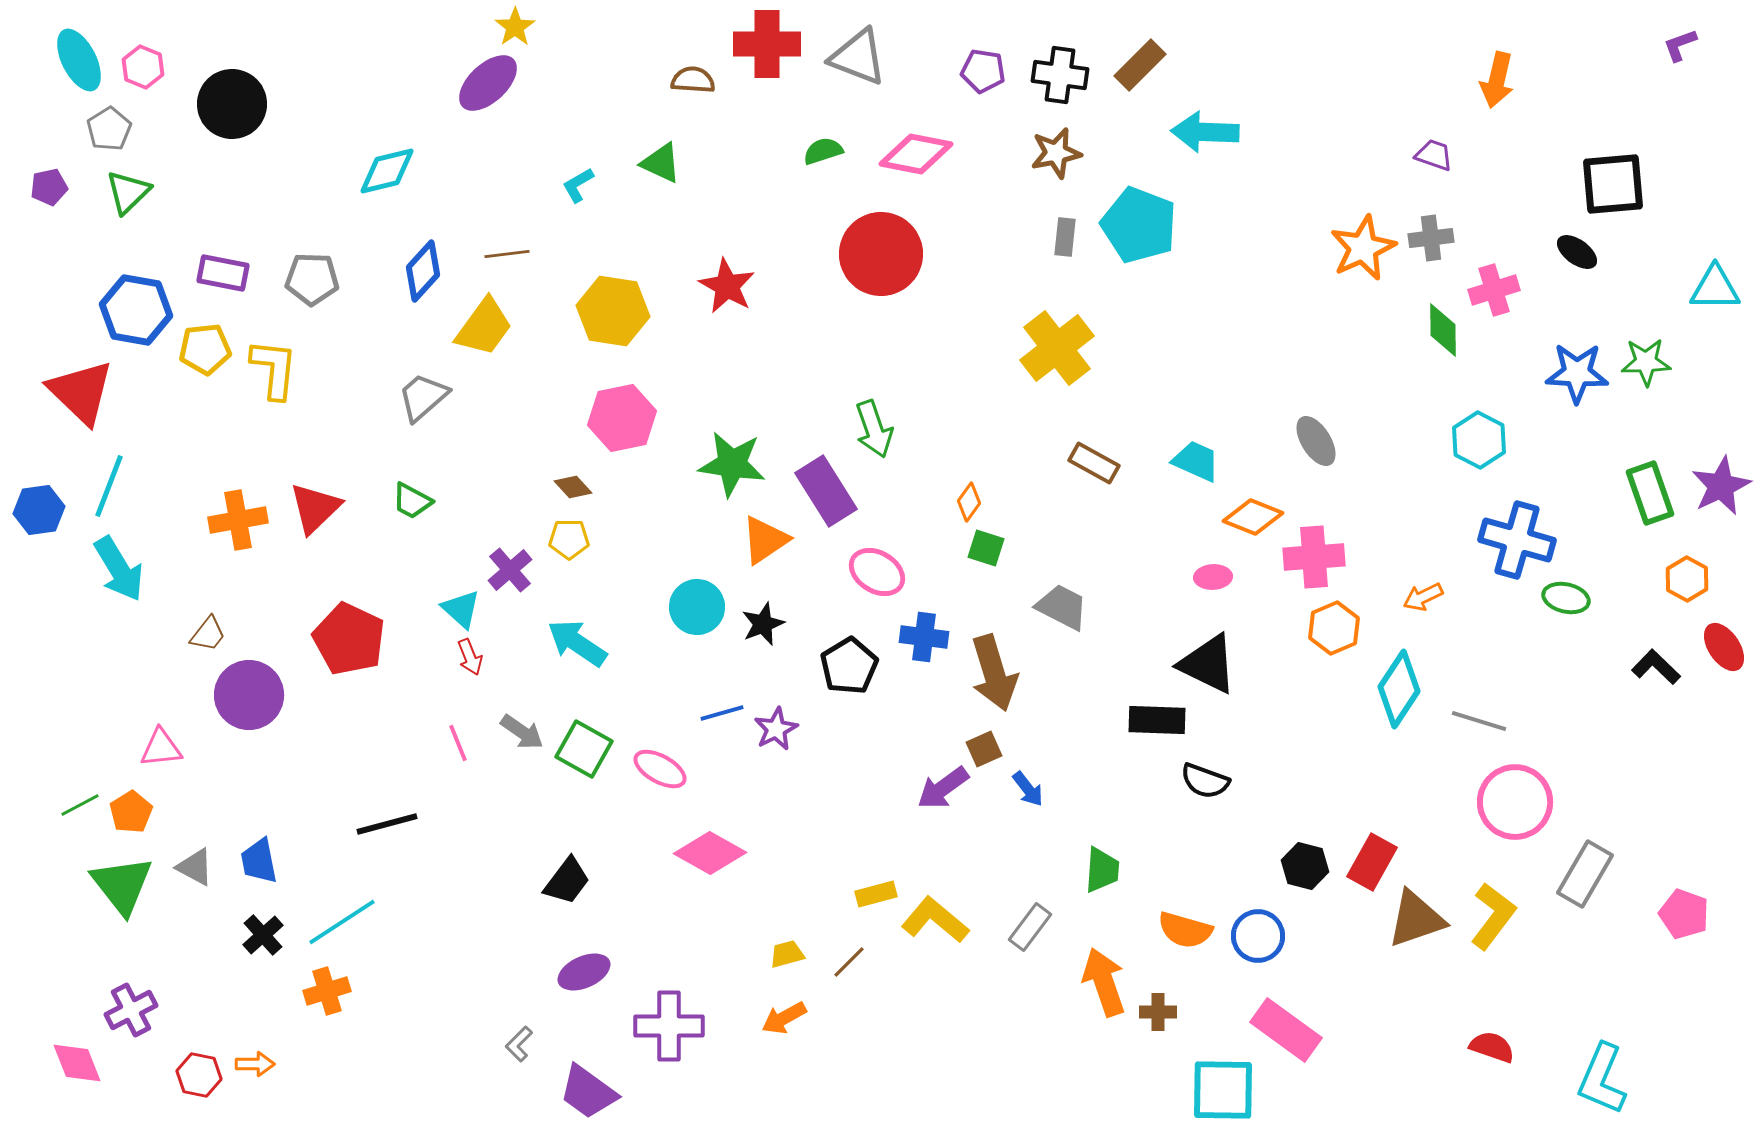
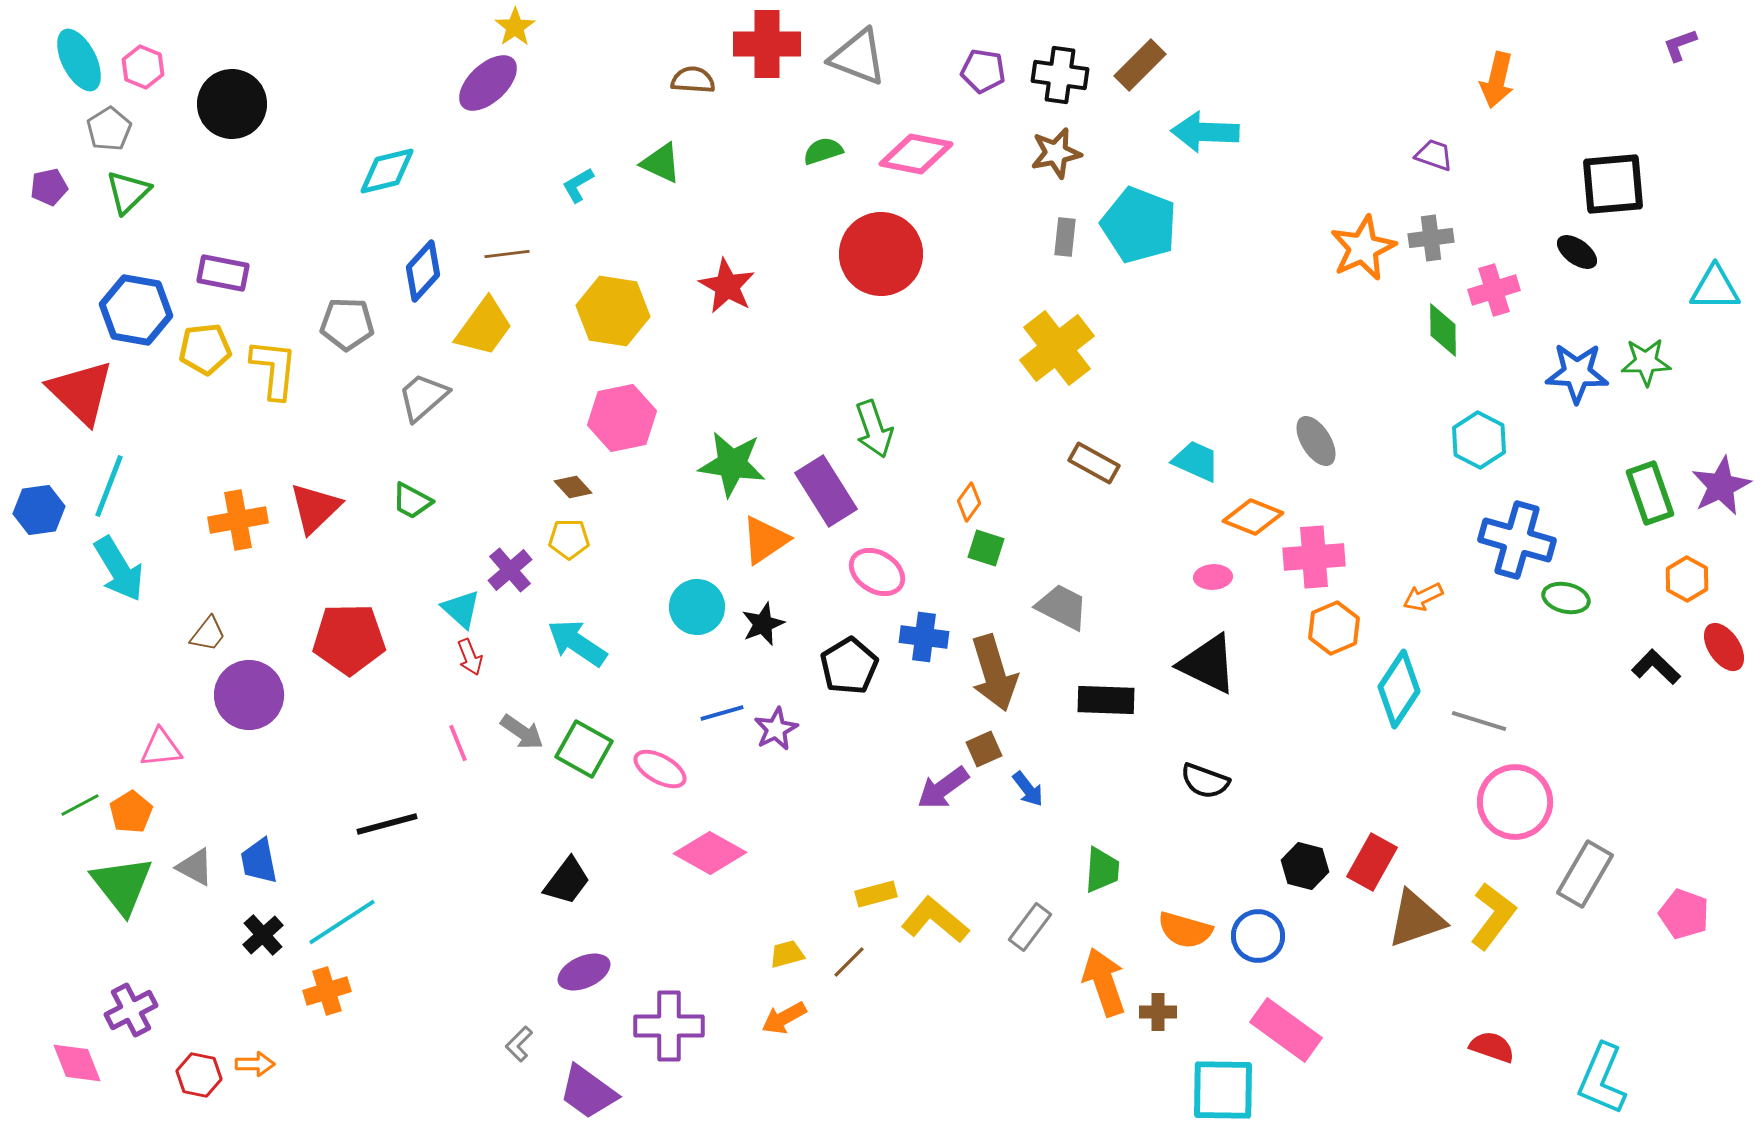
gray pentagon at (312, 279): moved 35 px right, 45 px down
red pentagon at (349, 639): rotated 26 degrees counterclockwise
black rectangle at (1157, 720): moved 51 px left, 20 px up
